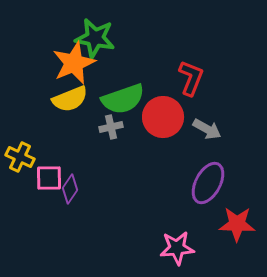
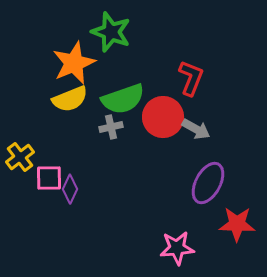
green star: moved 16 px right, 6 px up; rotated 9 degrees clockwise
gray arrow: moved 11 px left
yellow cross: rotated 28 degrees clockwise
purple diamond: rotated 8 degrees counterclockwise
